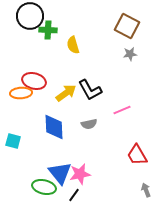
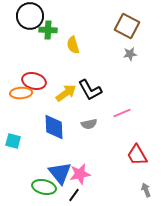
pink line: moved 3 px down
